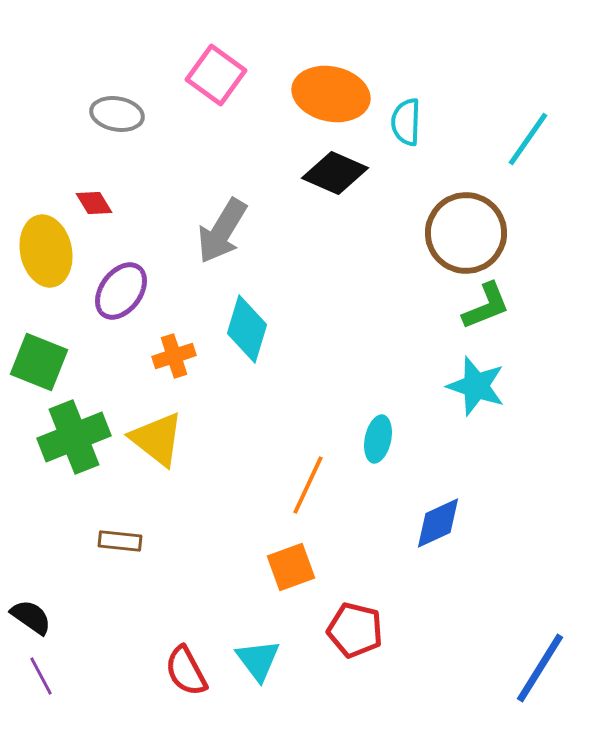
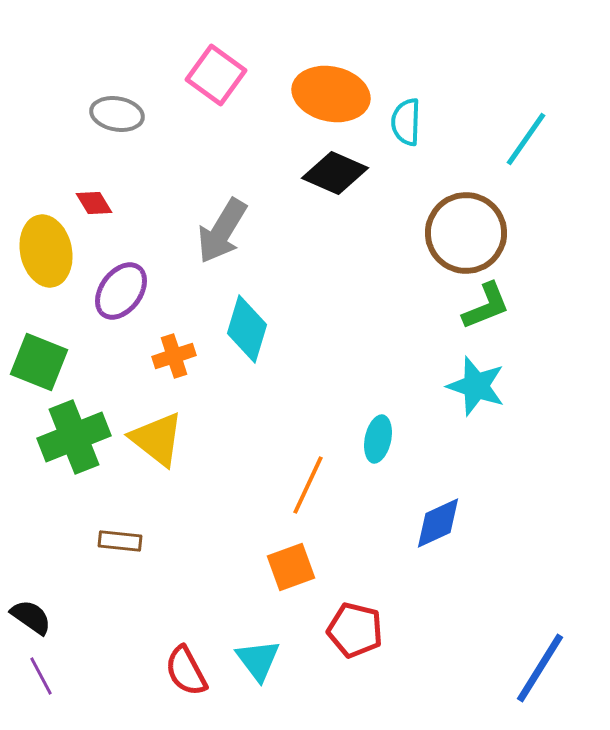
cyan line: moved 2 px left
